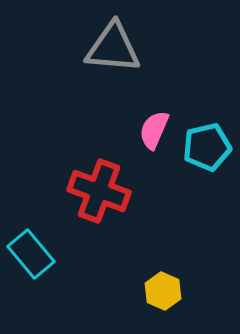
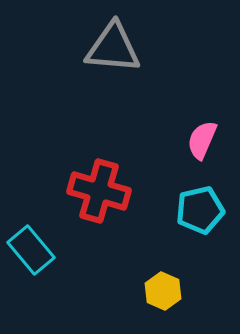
pink semicircle: moved 48 px right, 10 px down
cyan pentagon: moved 7 px left, 63 px down
red cross: rotated 4 degrees counterclockwise
cyan rectangle: moved 4 px up
